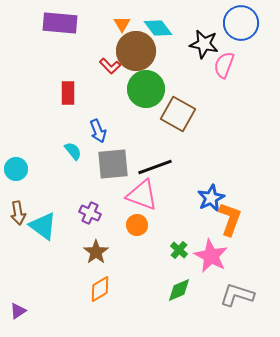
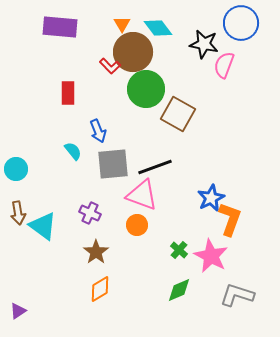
purple rectangle: moved 4 px down
brown circle: moved 3 px left, 1 px down
